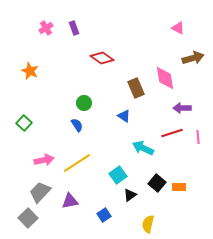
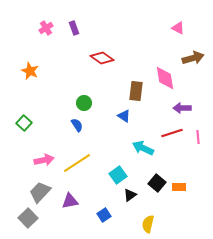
brown rectangle: moved 3 px down; rotated 30 degrees clockwise
